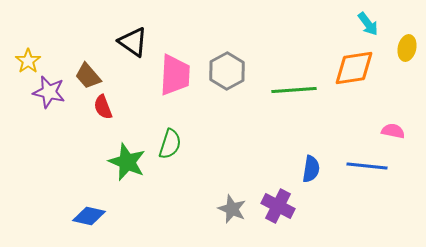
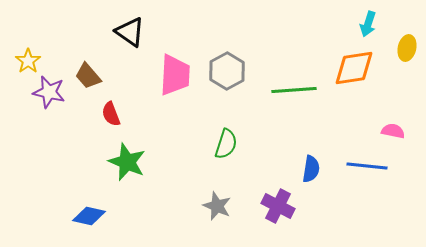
cyan arrow: rotated 55 degrees clockwise
black triangle: moved 3 px left, 10 px up
red semicircle: moved 8 px right, 7 px down
green semicircle: moved 56 px right
gray star: moved 15 px left, 3 px up
